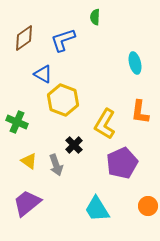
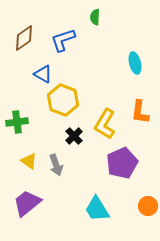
green cross: rotated 30 degrees counterclockwise
black cross: moved 9 px up
